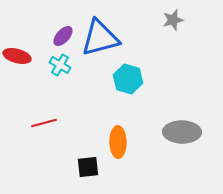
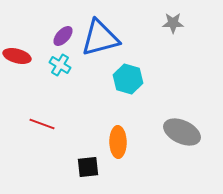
gray star: moved 3 px down; rotated 15 degrees clockwise
red line: moved 2 px left, 1 px down; rotated 35 degrees clockwise
gray ellipse: rotated 24 degrees clockwise
